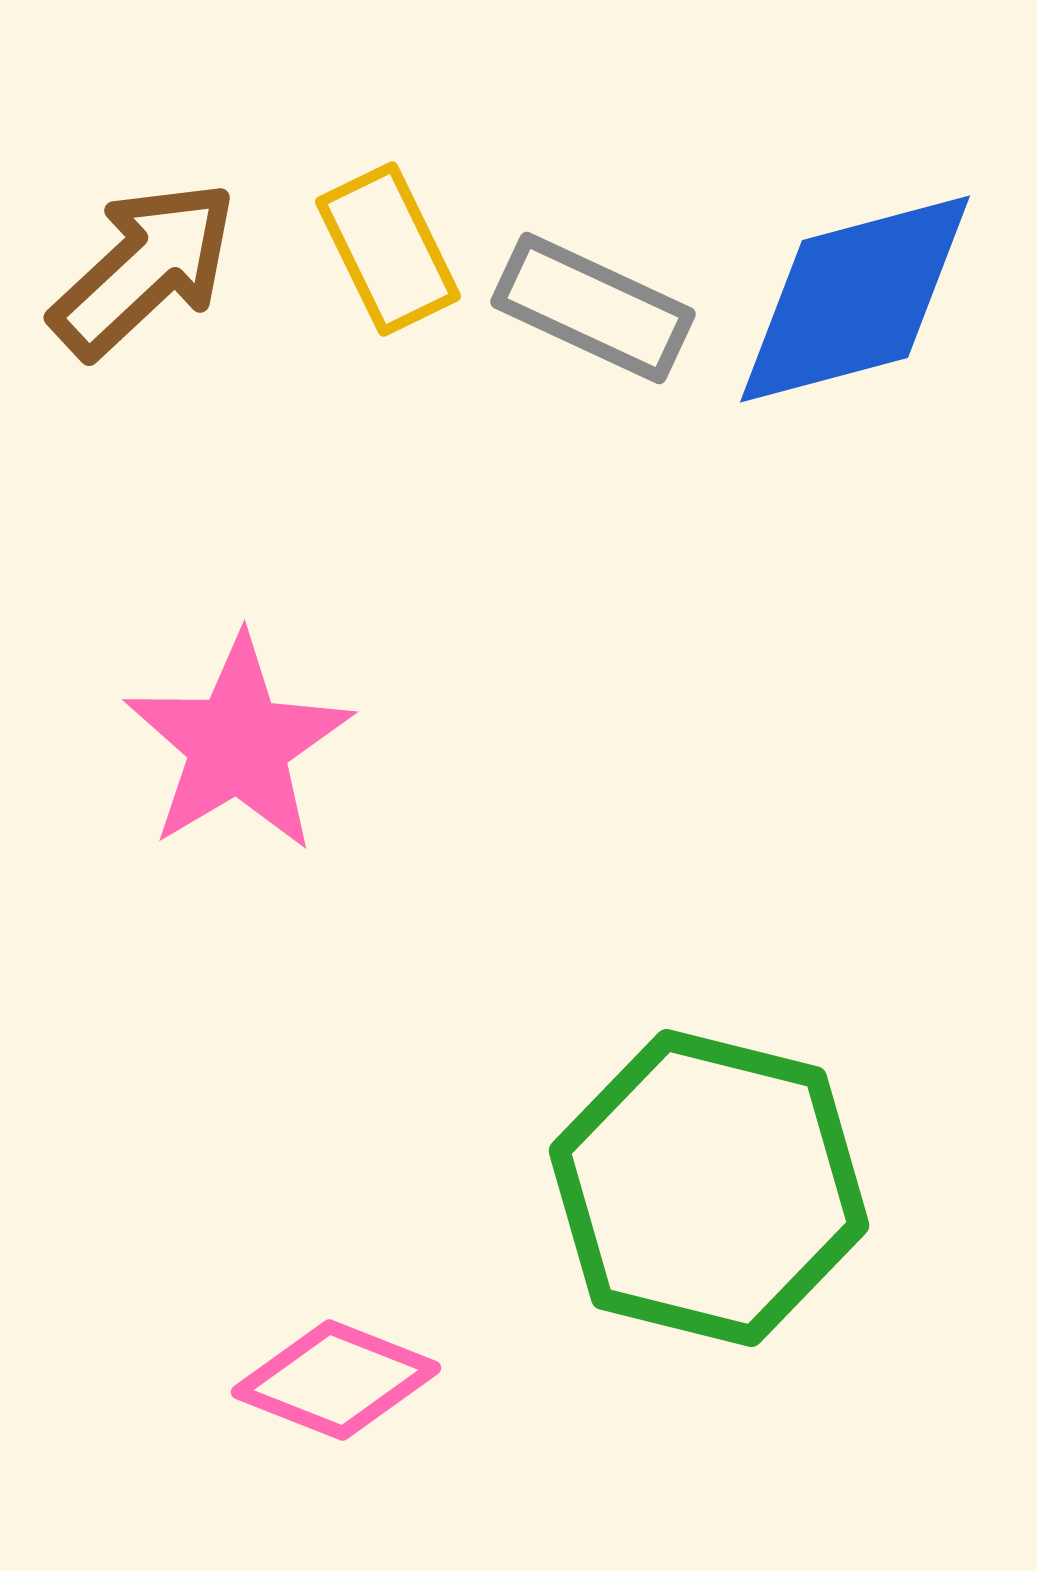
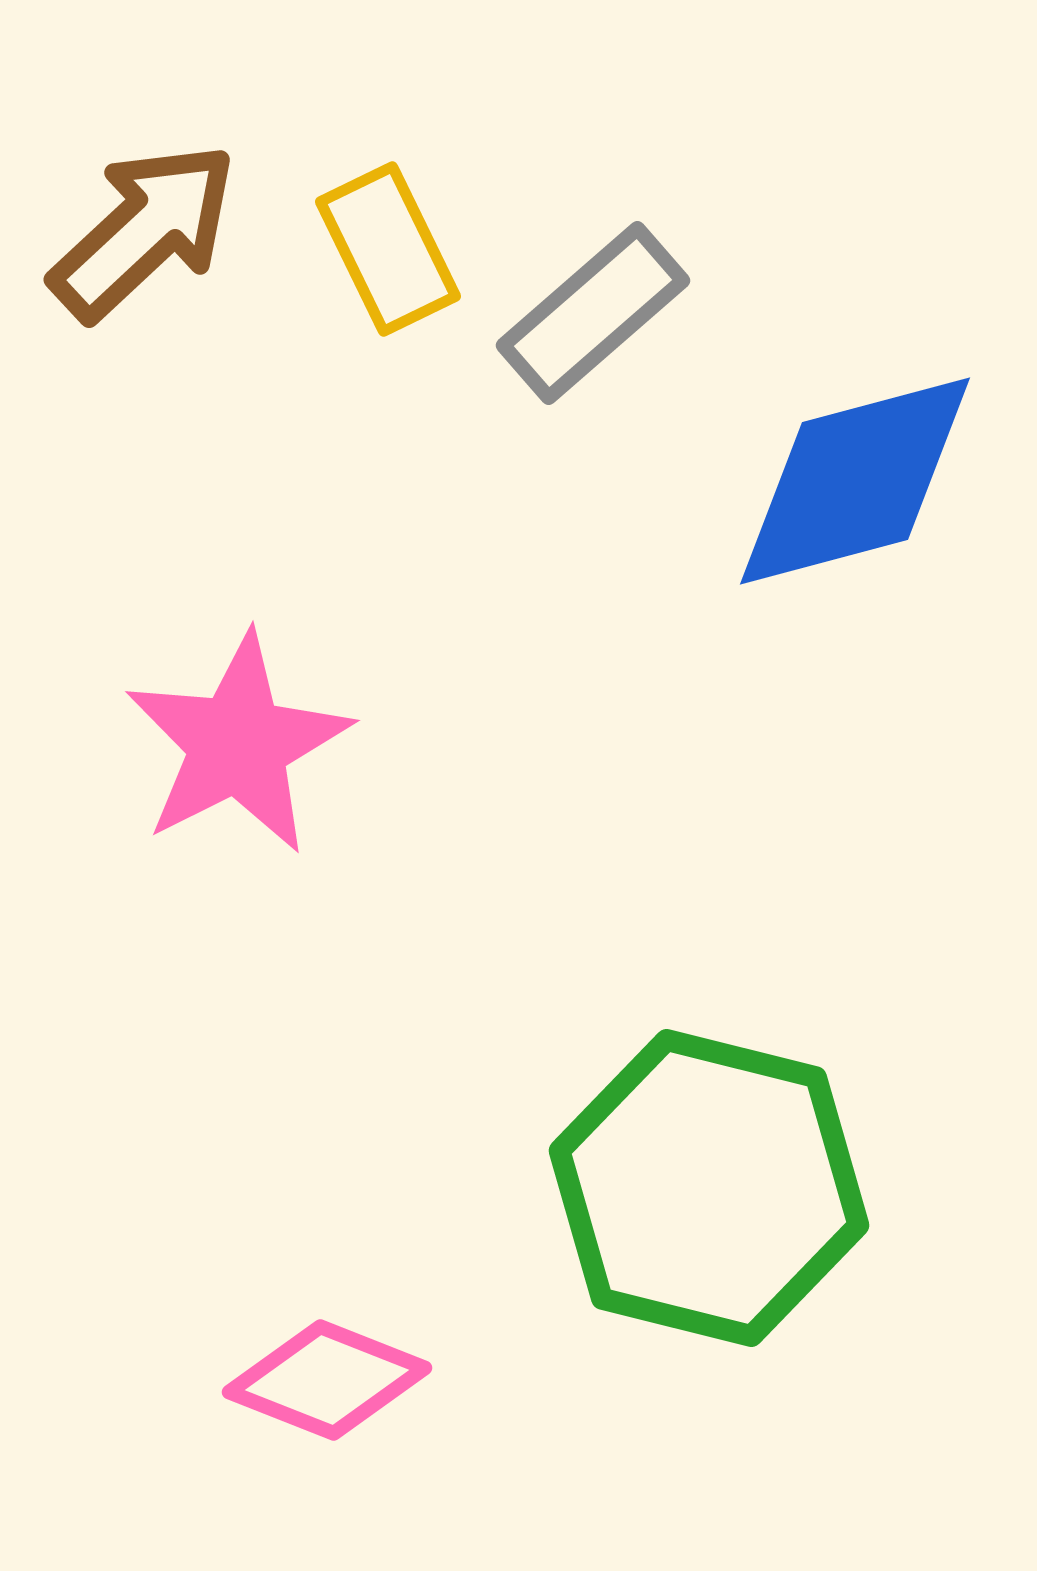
brown arrow: moved 38 px up
blue diamond: moved 182 px down
gray rectangle: moved 5 px down; rotated 66 degrees counterclockwise
pink star: rotated 4 degrees clockwise
pink diamond: moved 9 px left
